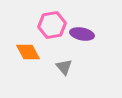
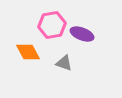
purple ellipse: rotated 10 degrees clockwise
gray triangle: moved 4 px up; rotated 30 degrees counterclockwise
